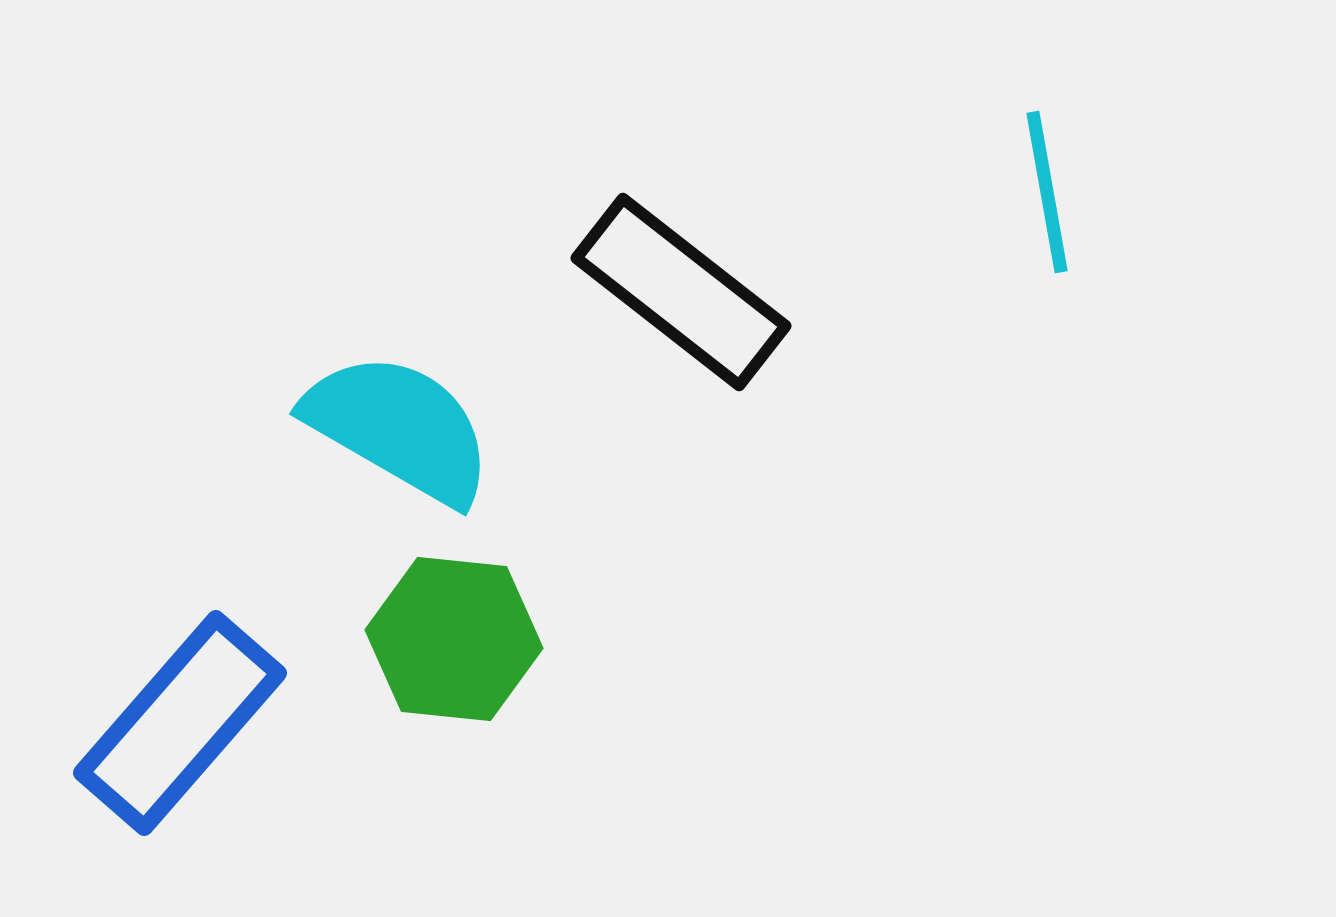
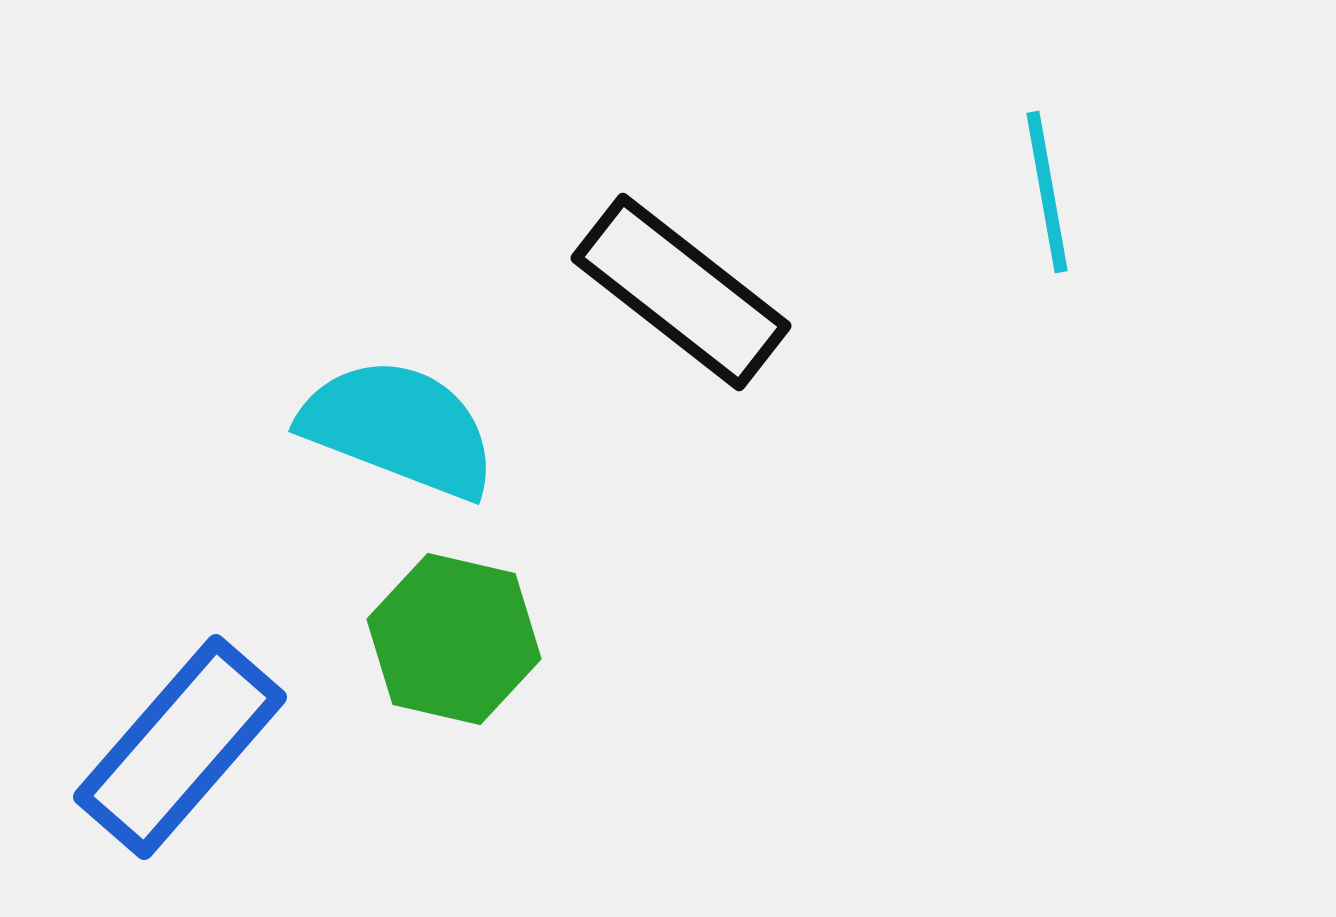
cyan semicircle: rotated 9 degrees counterclockwise
green hexagon: rotated 7 degrees clockwise
blue rectangle: moved 24 px down
